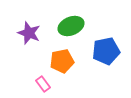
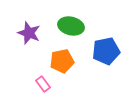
green ellipse: rotated 35 degrees clockwise
